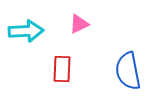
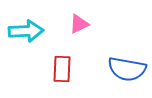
blue semicircle: moved 1 px left, 2 px up; rotated 69 degrees counterclockwise
